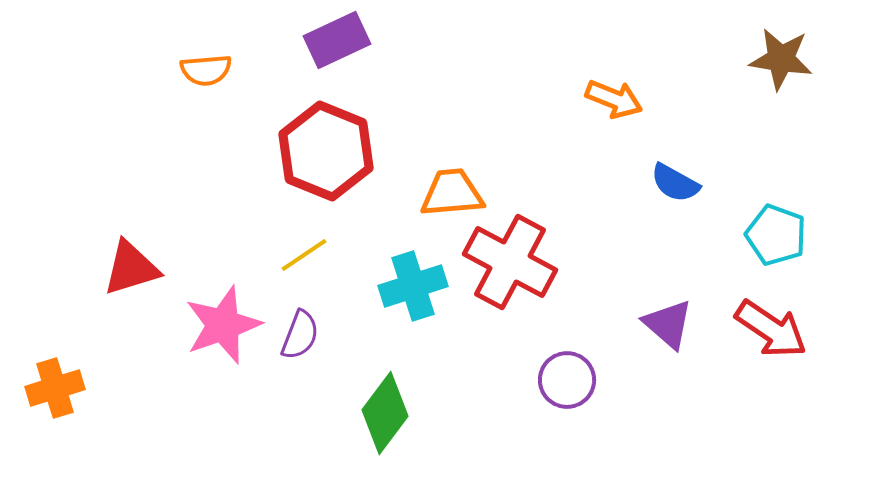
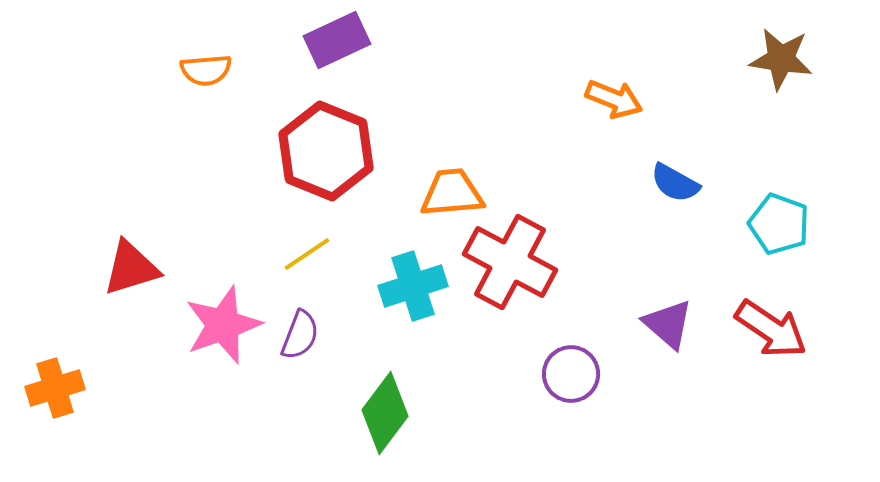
cyan pentagon: moved 3 px right, 11 px up
yellow line: moved 3 px right, 1 px up
purple circle: moved 4 px right, 6 px up
